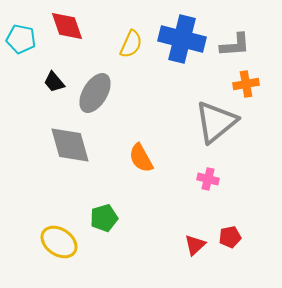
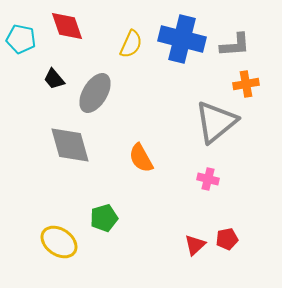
black trapezoid: moved 3 px up
red pentagon: moved 3 px left, 2 px down
